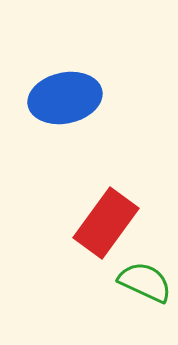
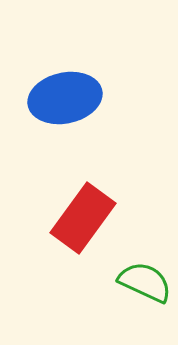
red rectangle: moved 23 px left, 5 px up
